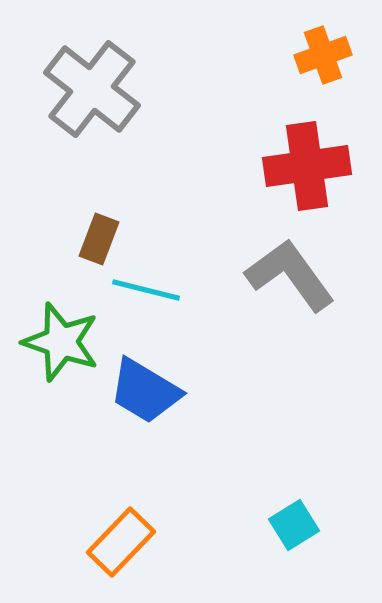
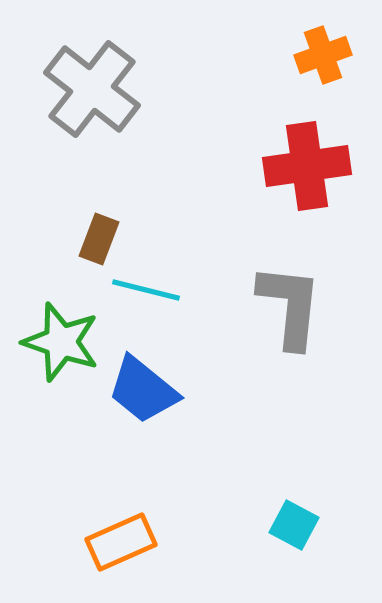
gray L-shape: moved 31 px down; rotated 42 degrees clockwise
blue trapezoid: moved 2 px left, 1 px up; rotated 8 degrees clockwise
cyan square: rotated 30 degrees counterclockwise
orange rectangle: rotated 22 degrees clockwise
